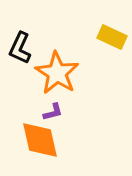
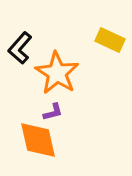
yellow rectangle: moved 2 px left, 3 px down
black L-shape: rotated 16 degrees clockwise
orange diamond: moved 2 px left
